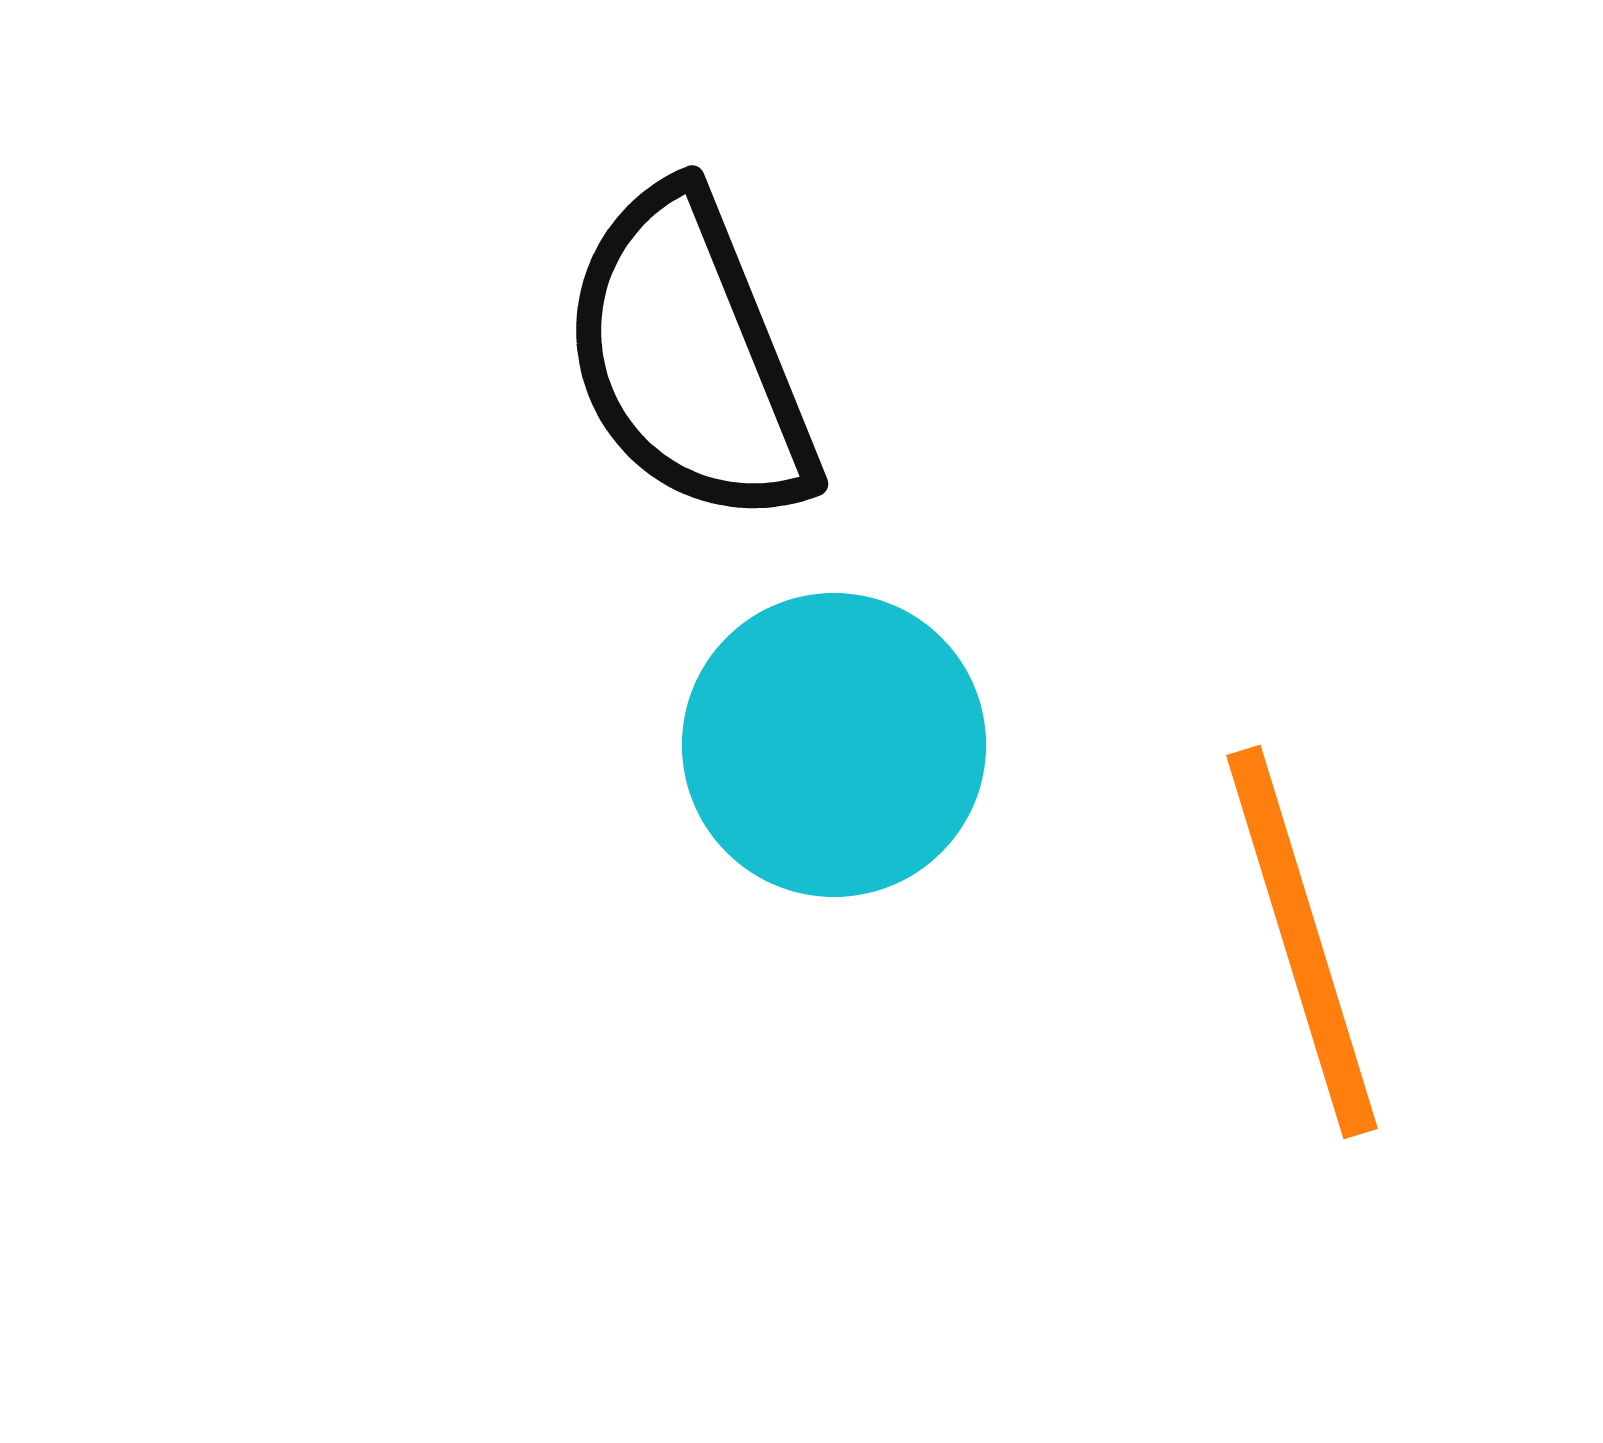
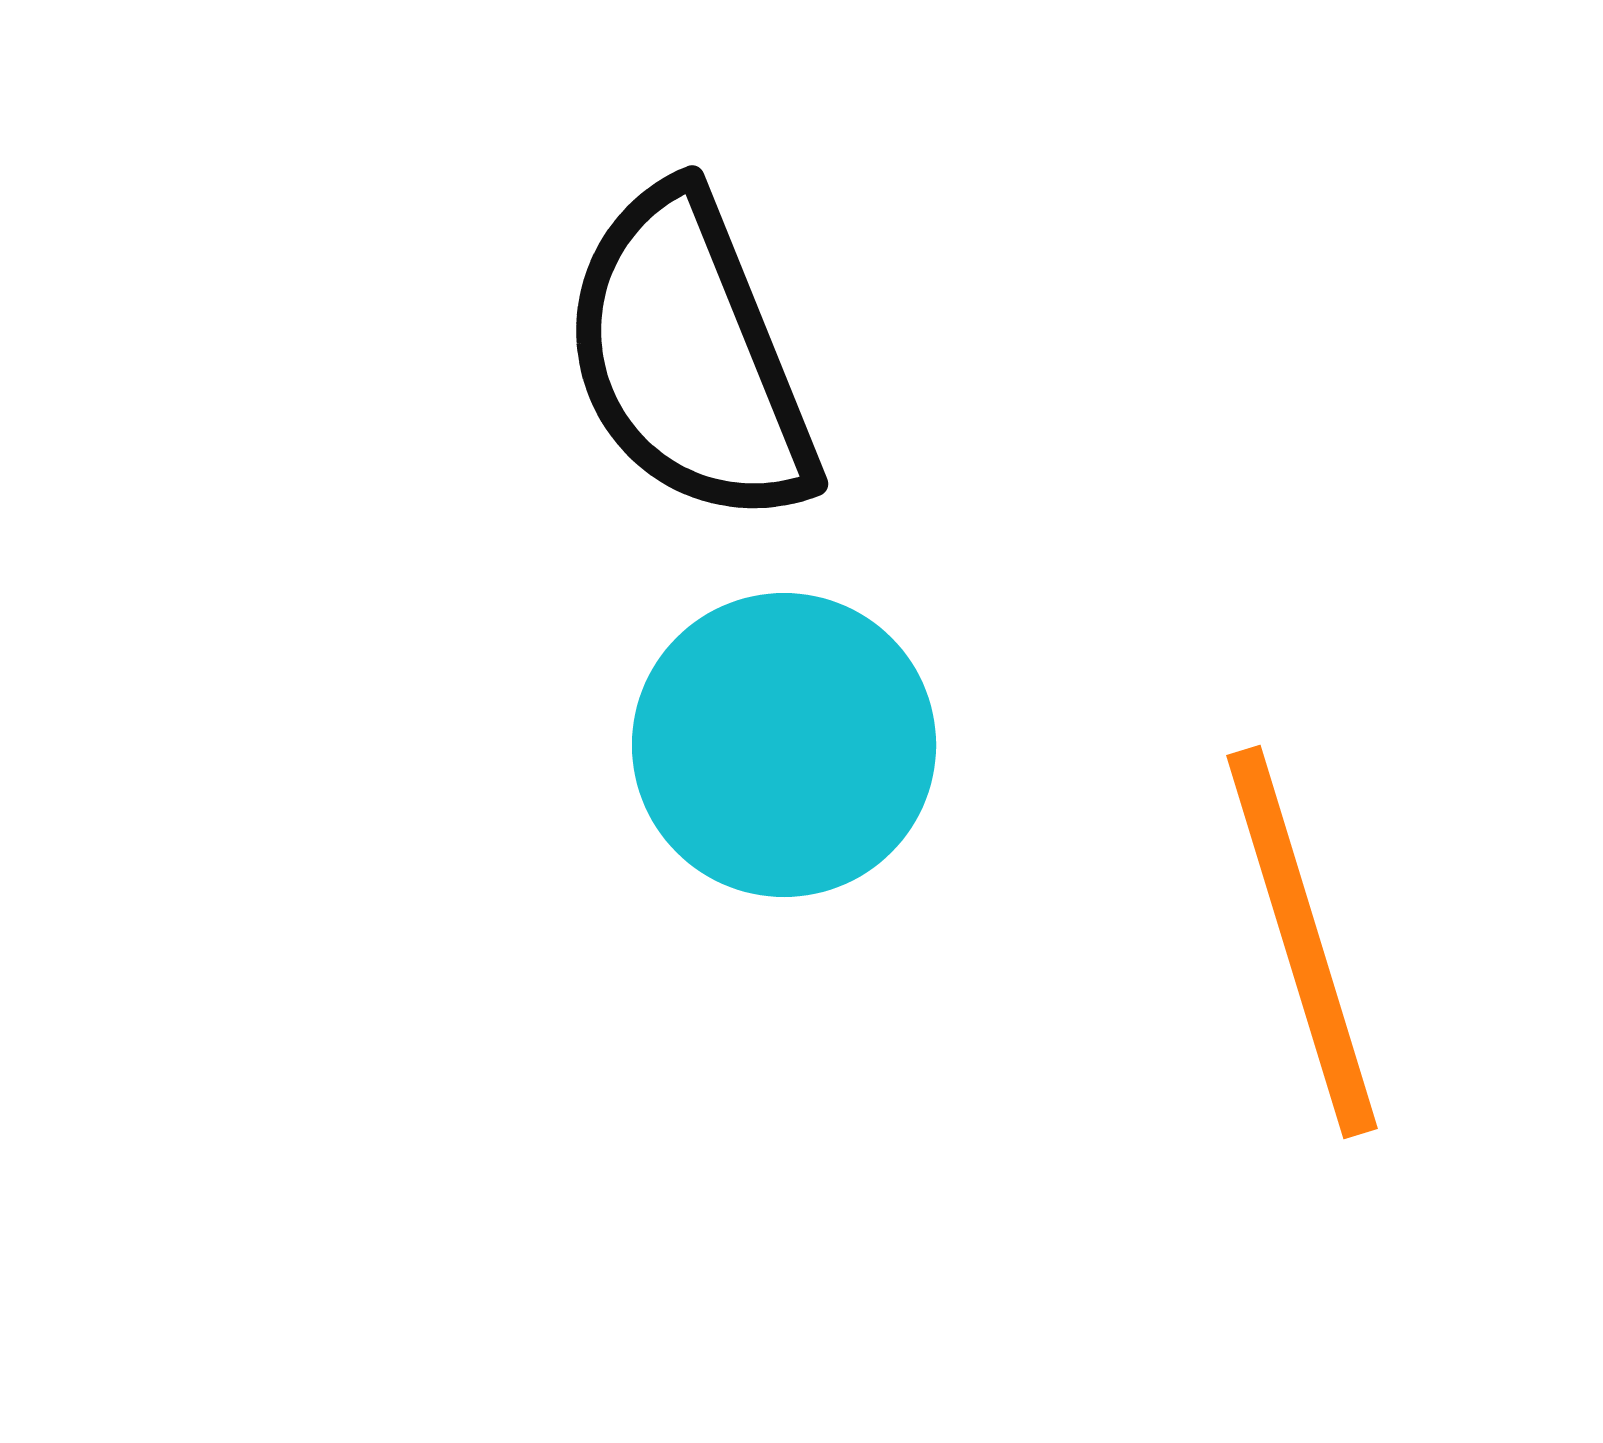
cyan circle: moved 50 px left
